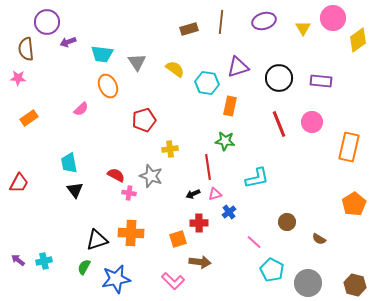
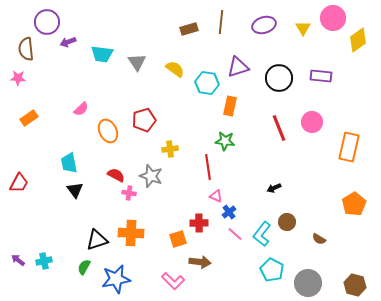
purple ellipse at (264, 21): moved 4 px down
purple rectangle at (321, 81): moved 5 px up
orange ellipse at (108, 86): moved 45 px down
red line at (279, 124): moved 4 px down
cyan L-shape at (257, 178): moved 5 px right, 56 px down; rotated 140 degrees clockwise
black arrow at (193, 194): moved 81 px right, 6 px up
pink triangle at (215, 194): moved 1 px right, 2 px down; rotated 40 degrees clockwise
pink line at (254, 242): moved 19 px left, 8 px up
